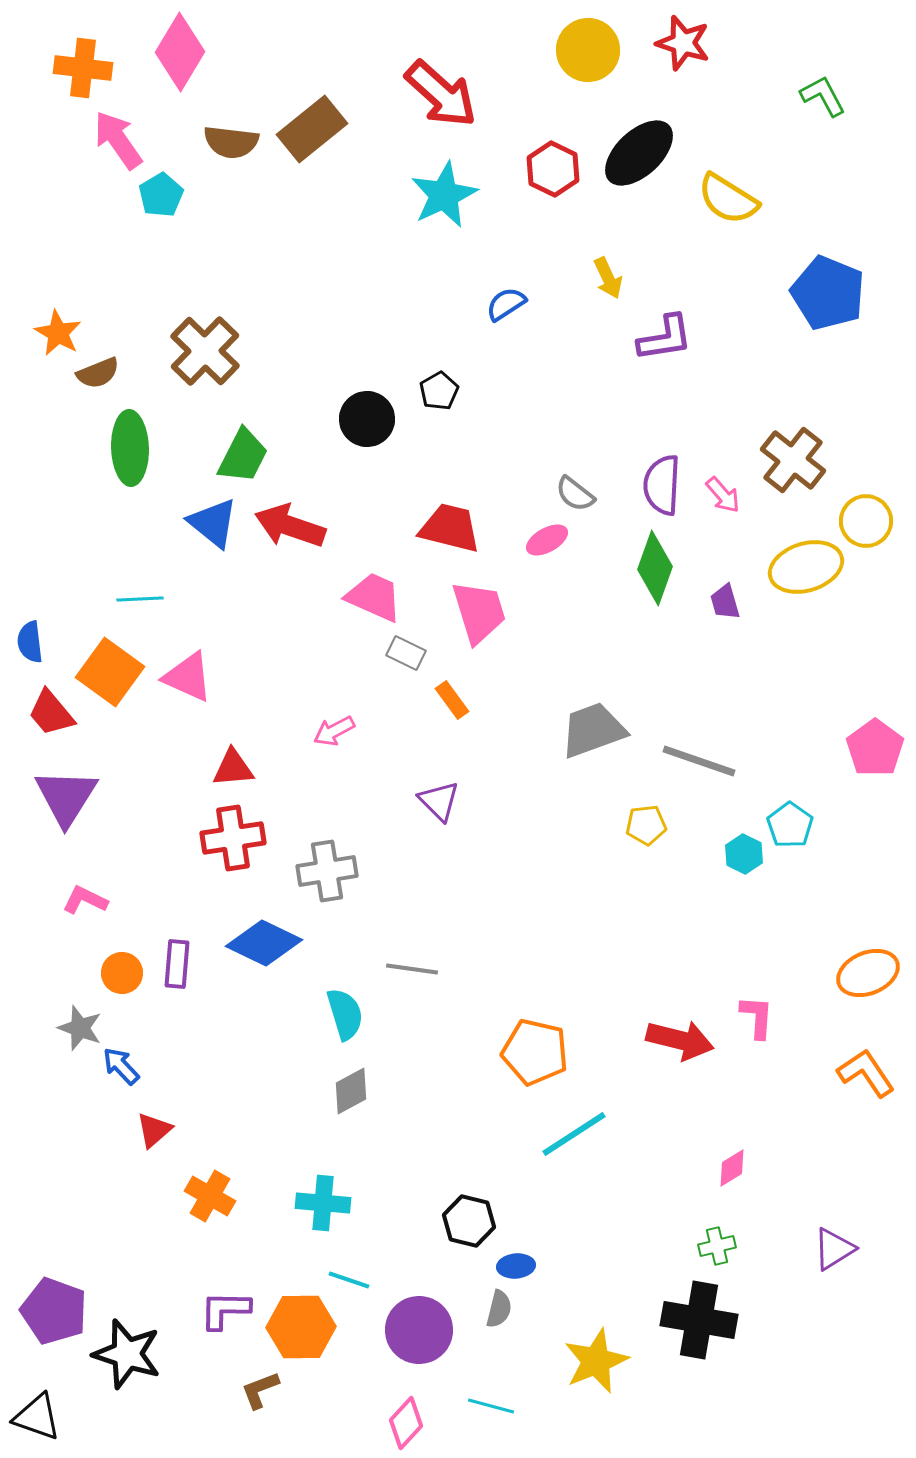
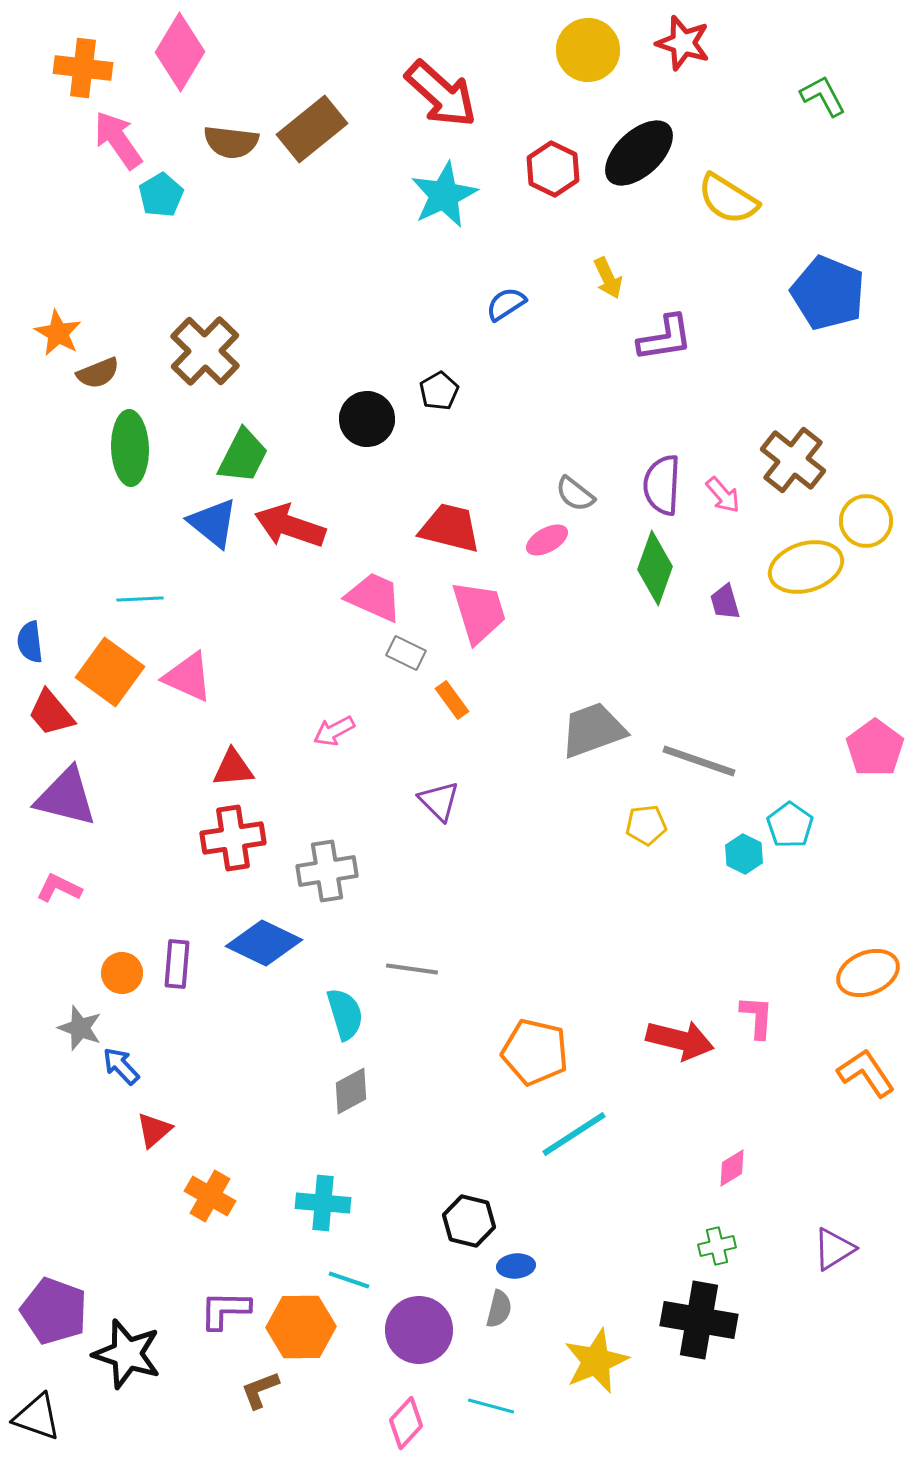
purple triangle at (66, 797): rotated 48 degrees counterclockwise
pink L-shape at (85, 900): moved 26 px left, 12 px up
